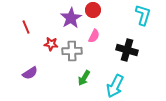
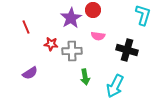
pink semicircle: moved 4 px right; rotated 72 degrees clockwise
green arrow: moved 1 px right, 1 px up; rotated 42 degrees counterclockwise
